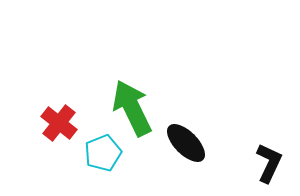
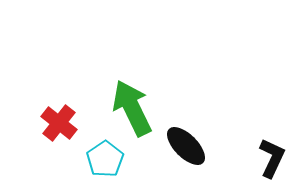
black ellipse: moved 3 px down
cyan pentagon: moved 2 px right, 6 px down; rotated 12 degrees counterclockwise
black L-shape: moved 3 px right, 5 px up
